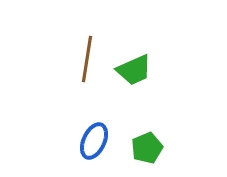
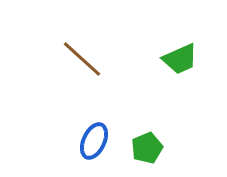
brown line: moved 5 px left; rotated 57 degrees counterclockwise
green trapezoid: moved 46 px right, 11 px up
